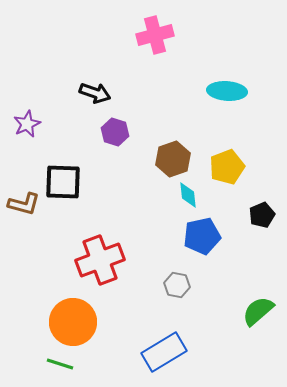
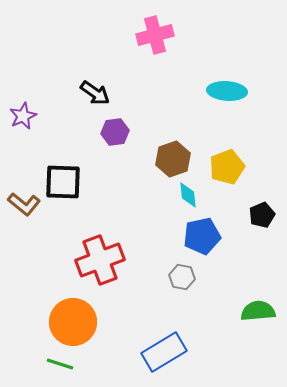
black arrow: rotated 16 degrees clockwise
purple star: moved 4 px left, 8 px up
purple hexagon: rotated 24 degrees counterclockwise
brown L-shape: rotated 24 degrees clockwise
gray hexagon: moved 5 px right, 8 px up
green semicircle: rotated 36 degrees clockwise
